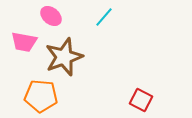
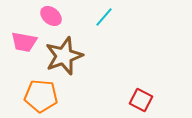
brown star: moved 1 px up
